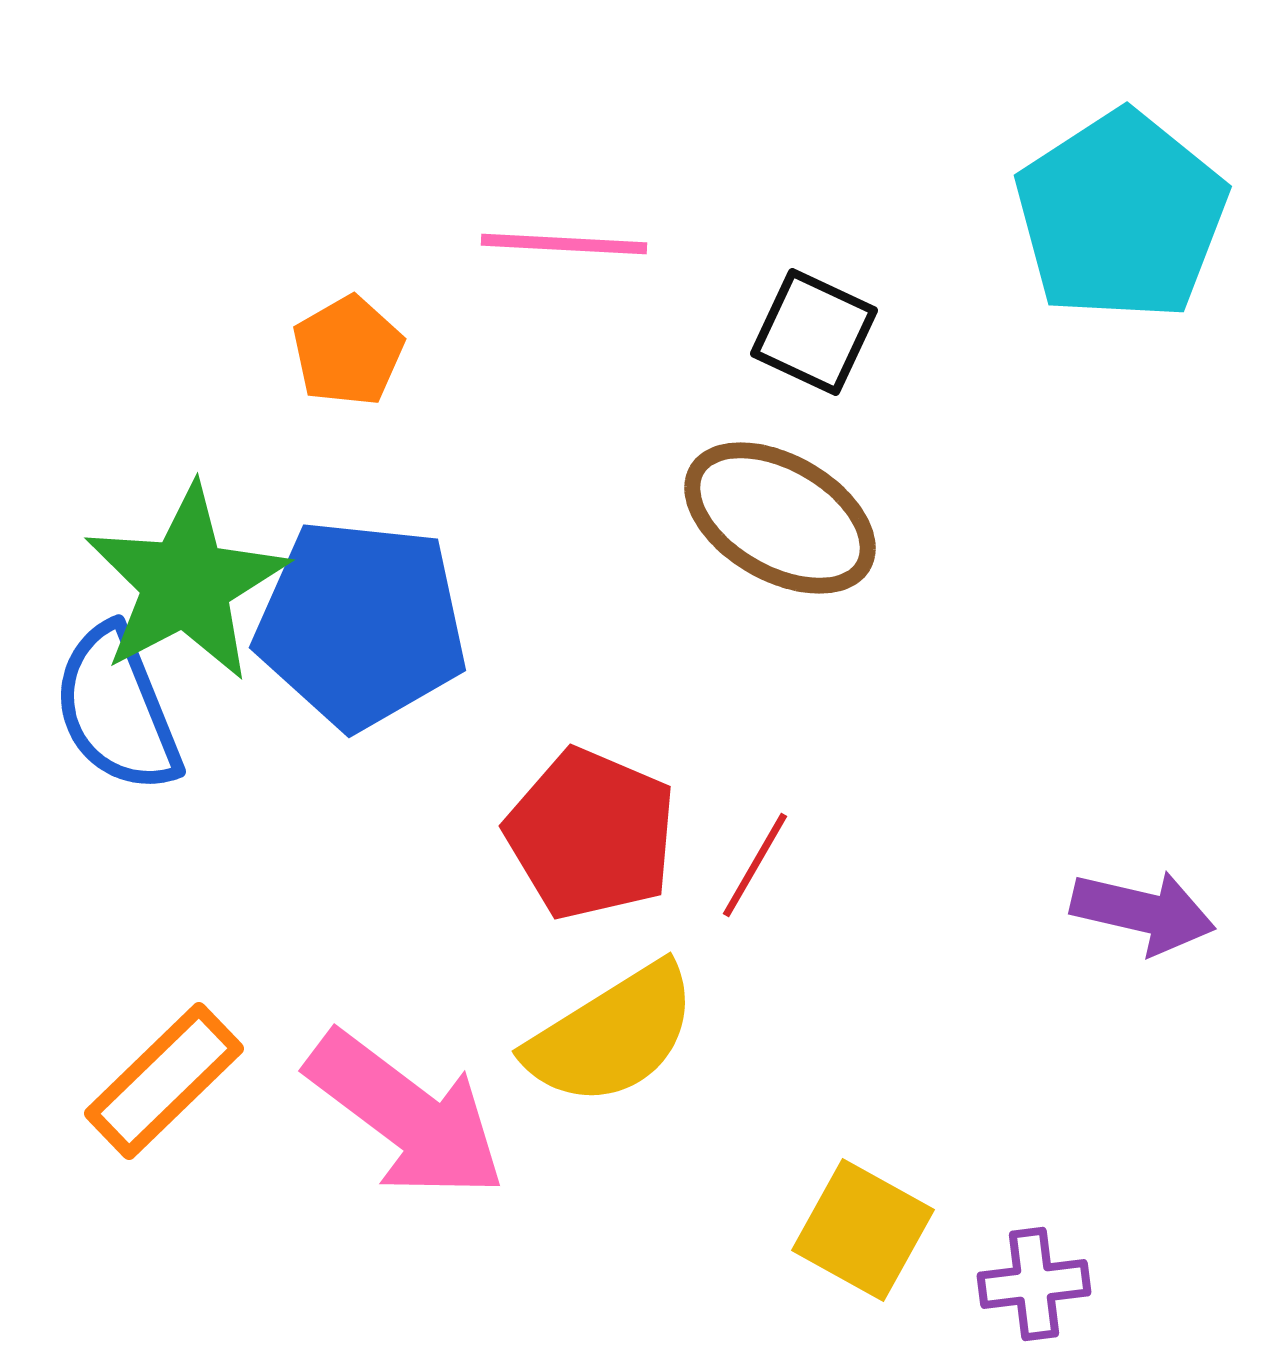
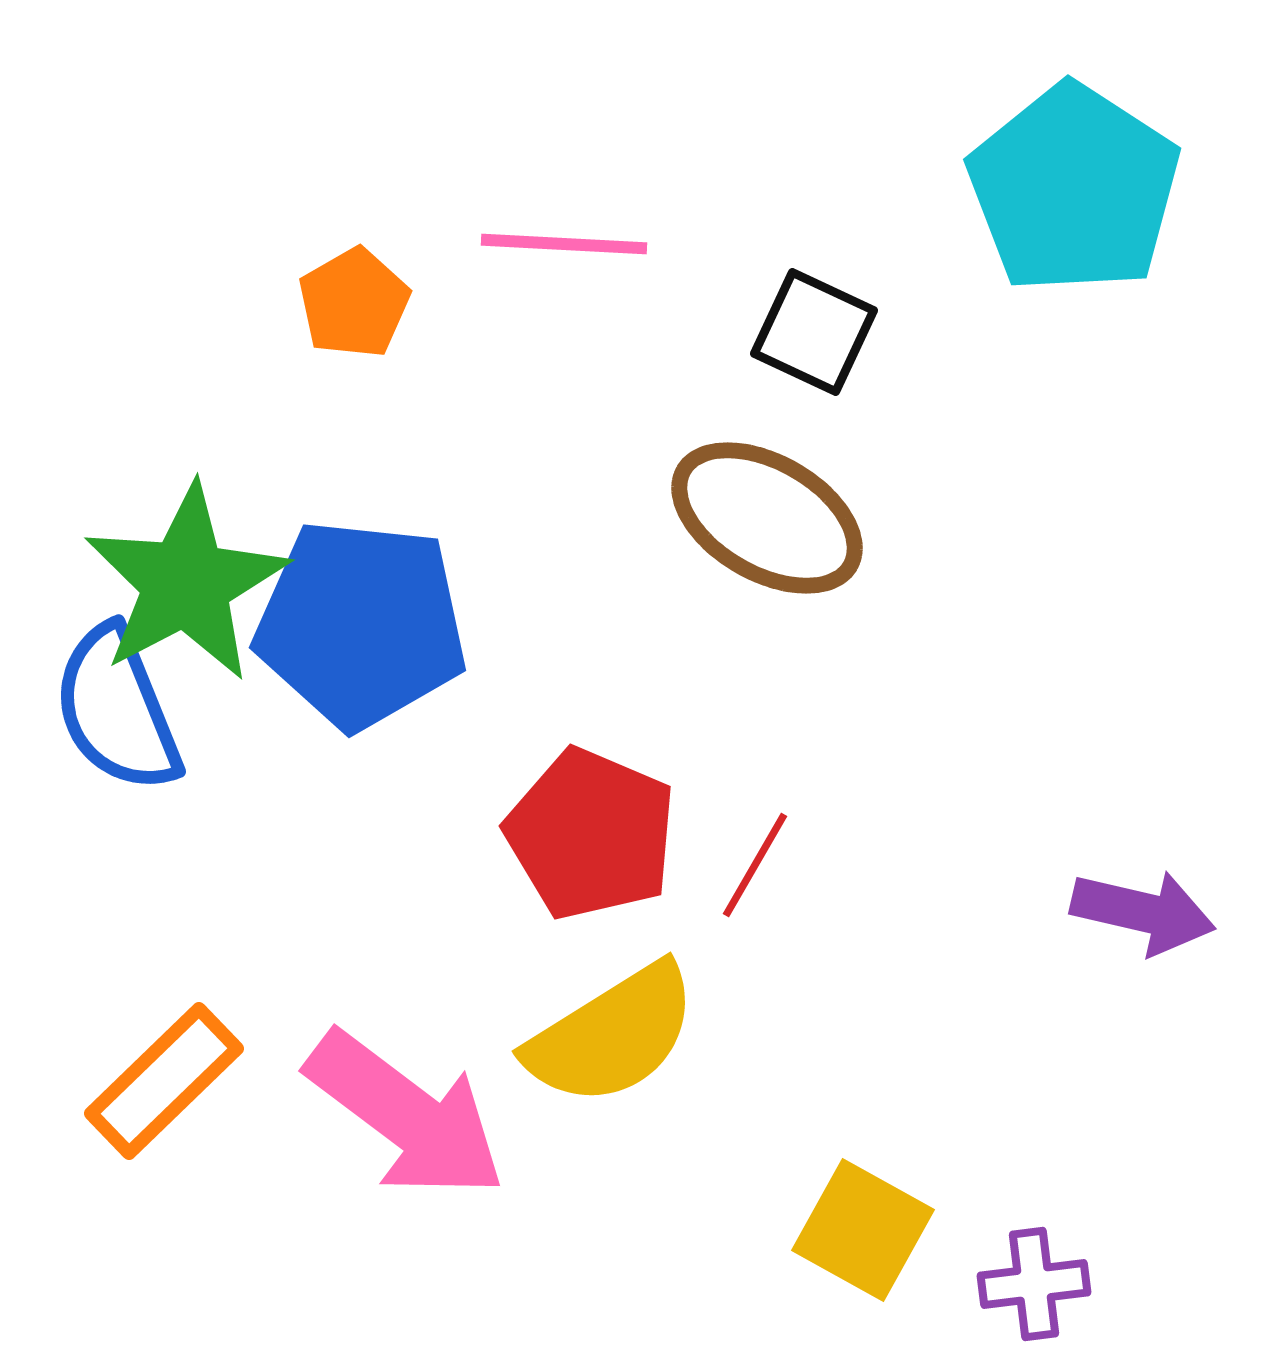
cyan pentagon: moved 47 px left, 27 px up; rotated 6 degrees counterclockwise
orange pentagon: moved 6 px right, 48 px up
brown ellipse: moved 13 px left
